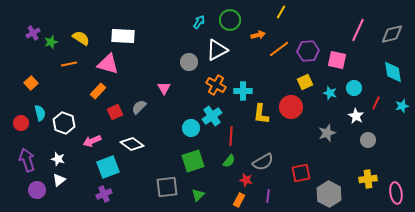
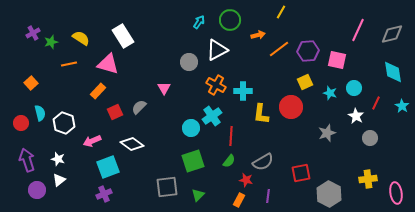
white rectangle at (123, 36): rotated 55 degrees clockwise
cyan star at (402, 106): rotated 24 degrees counterclockwise
gray circle at (368, 140): moved 2 px right, 2 px up
